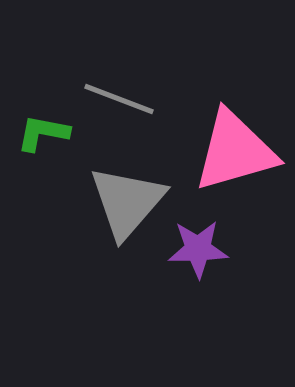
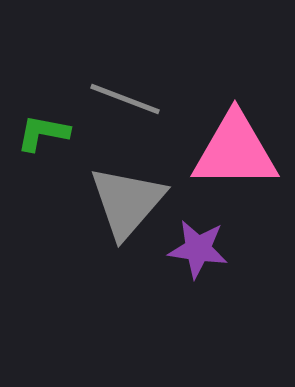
gray line: moved 6 px right
pink triangle: rotated 16 degrees clockwise
purple star: rotated 10 degrees clockwise
